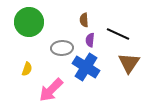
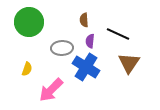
purple semicircle: moved 1 px down
